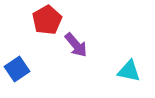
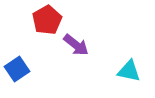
purple arrow: rotated 12 degrees counterclockwise
